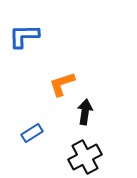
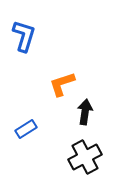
blue L-shape: rotated 108 degrees clockwise
blue rectangle: moved 6 px left, 4 px up
